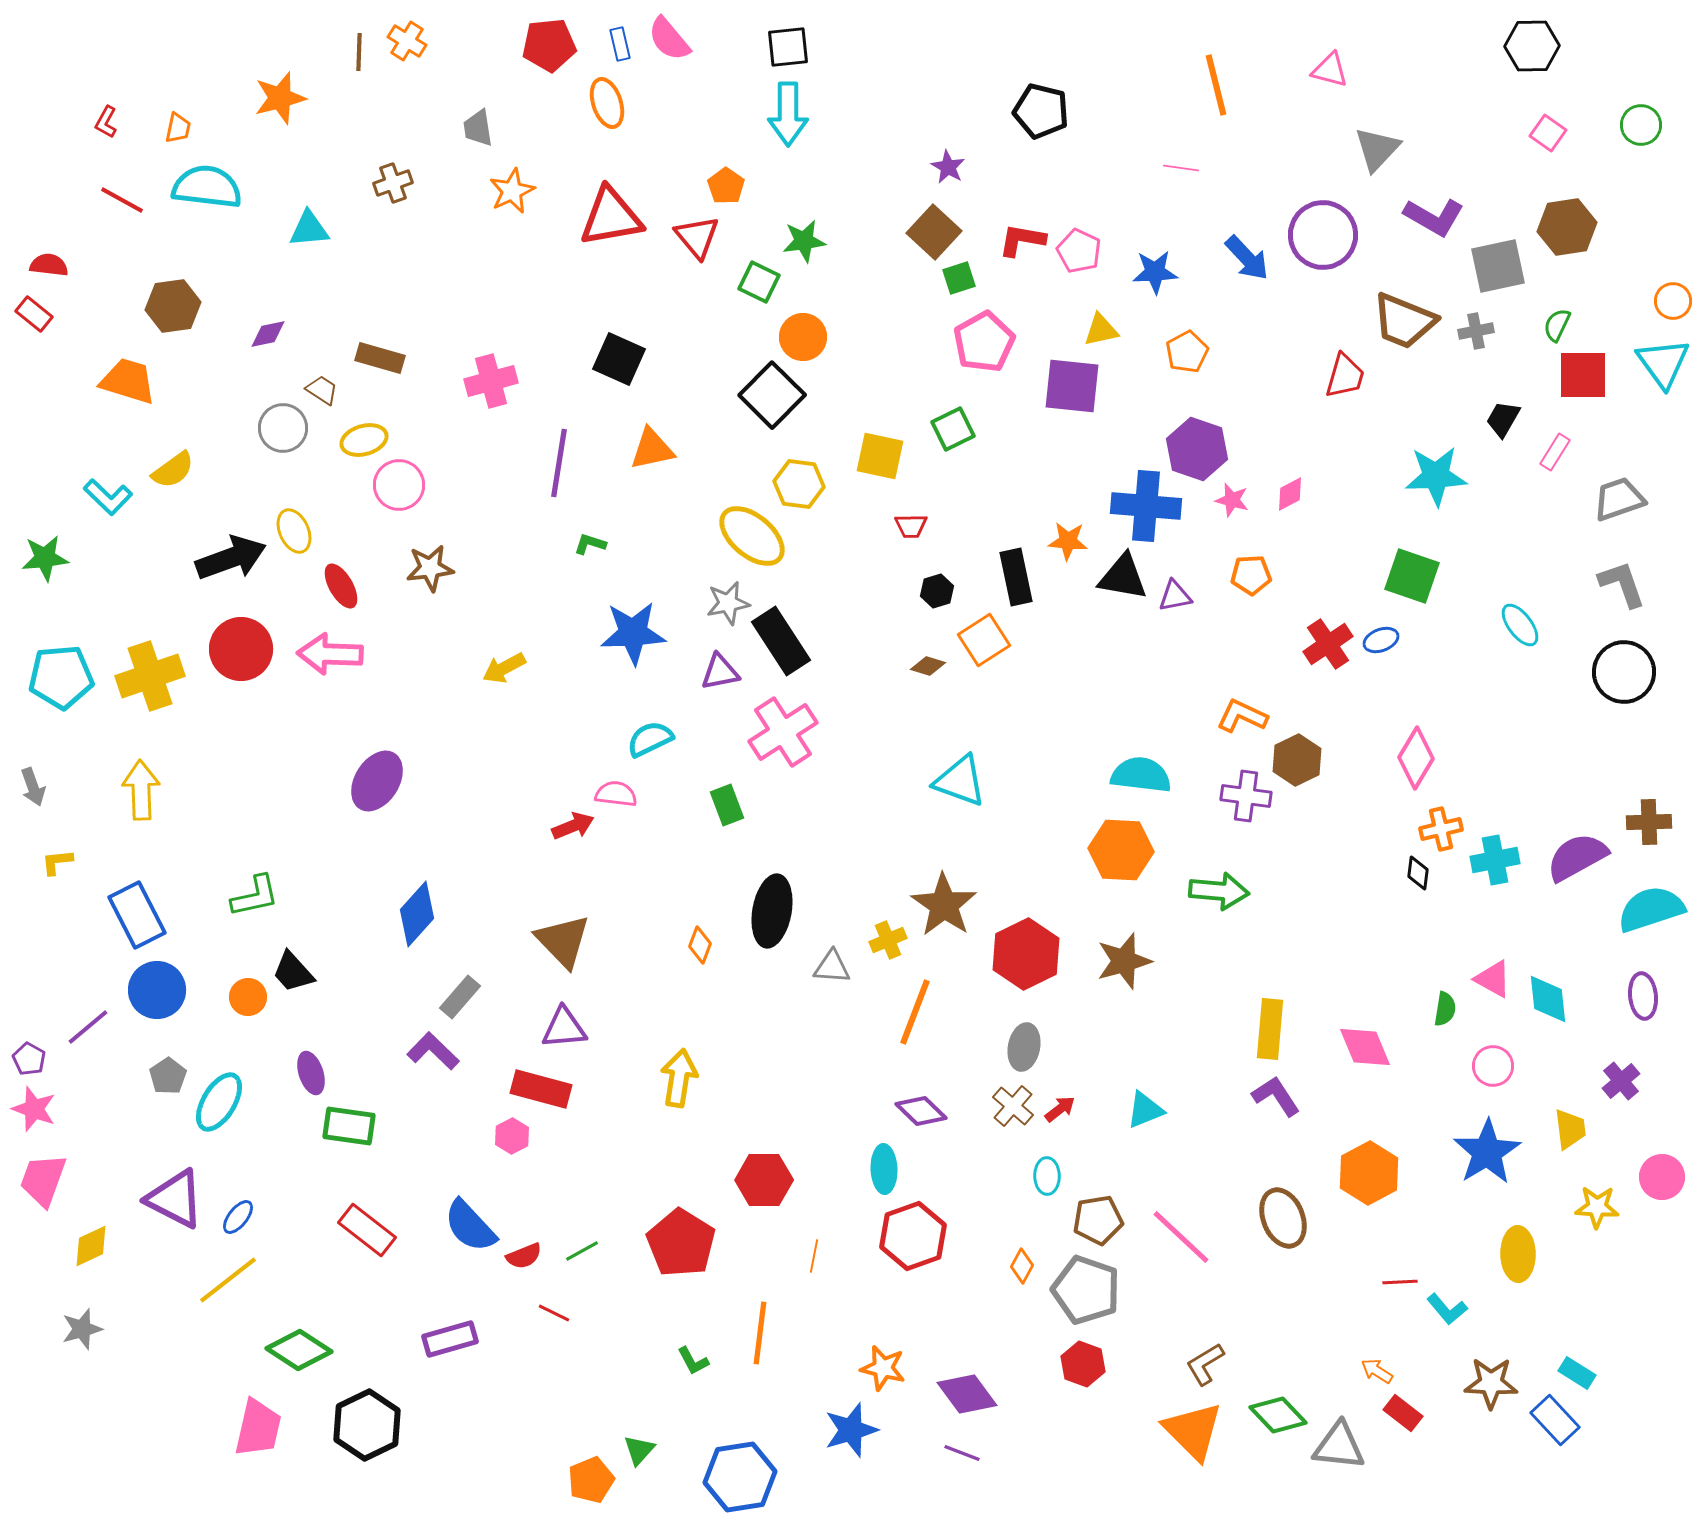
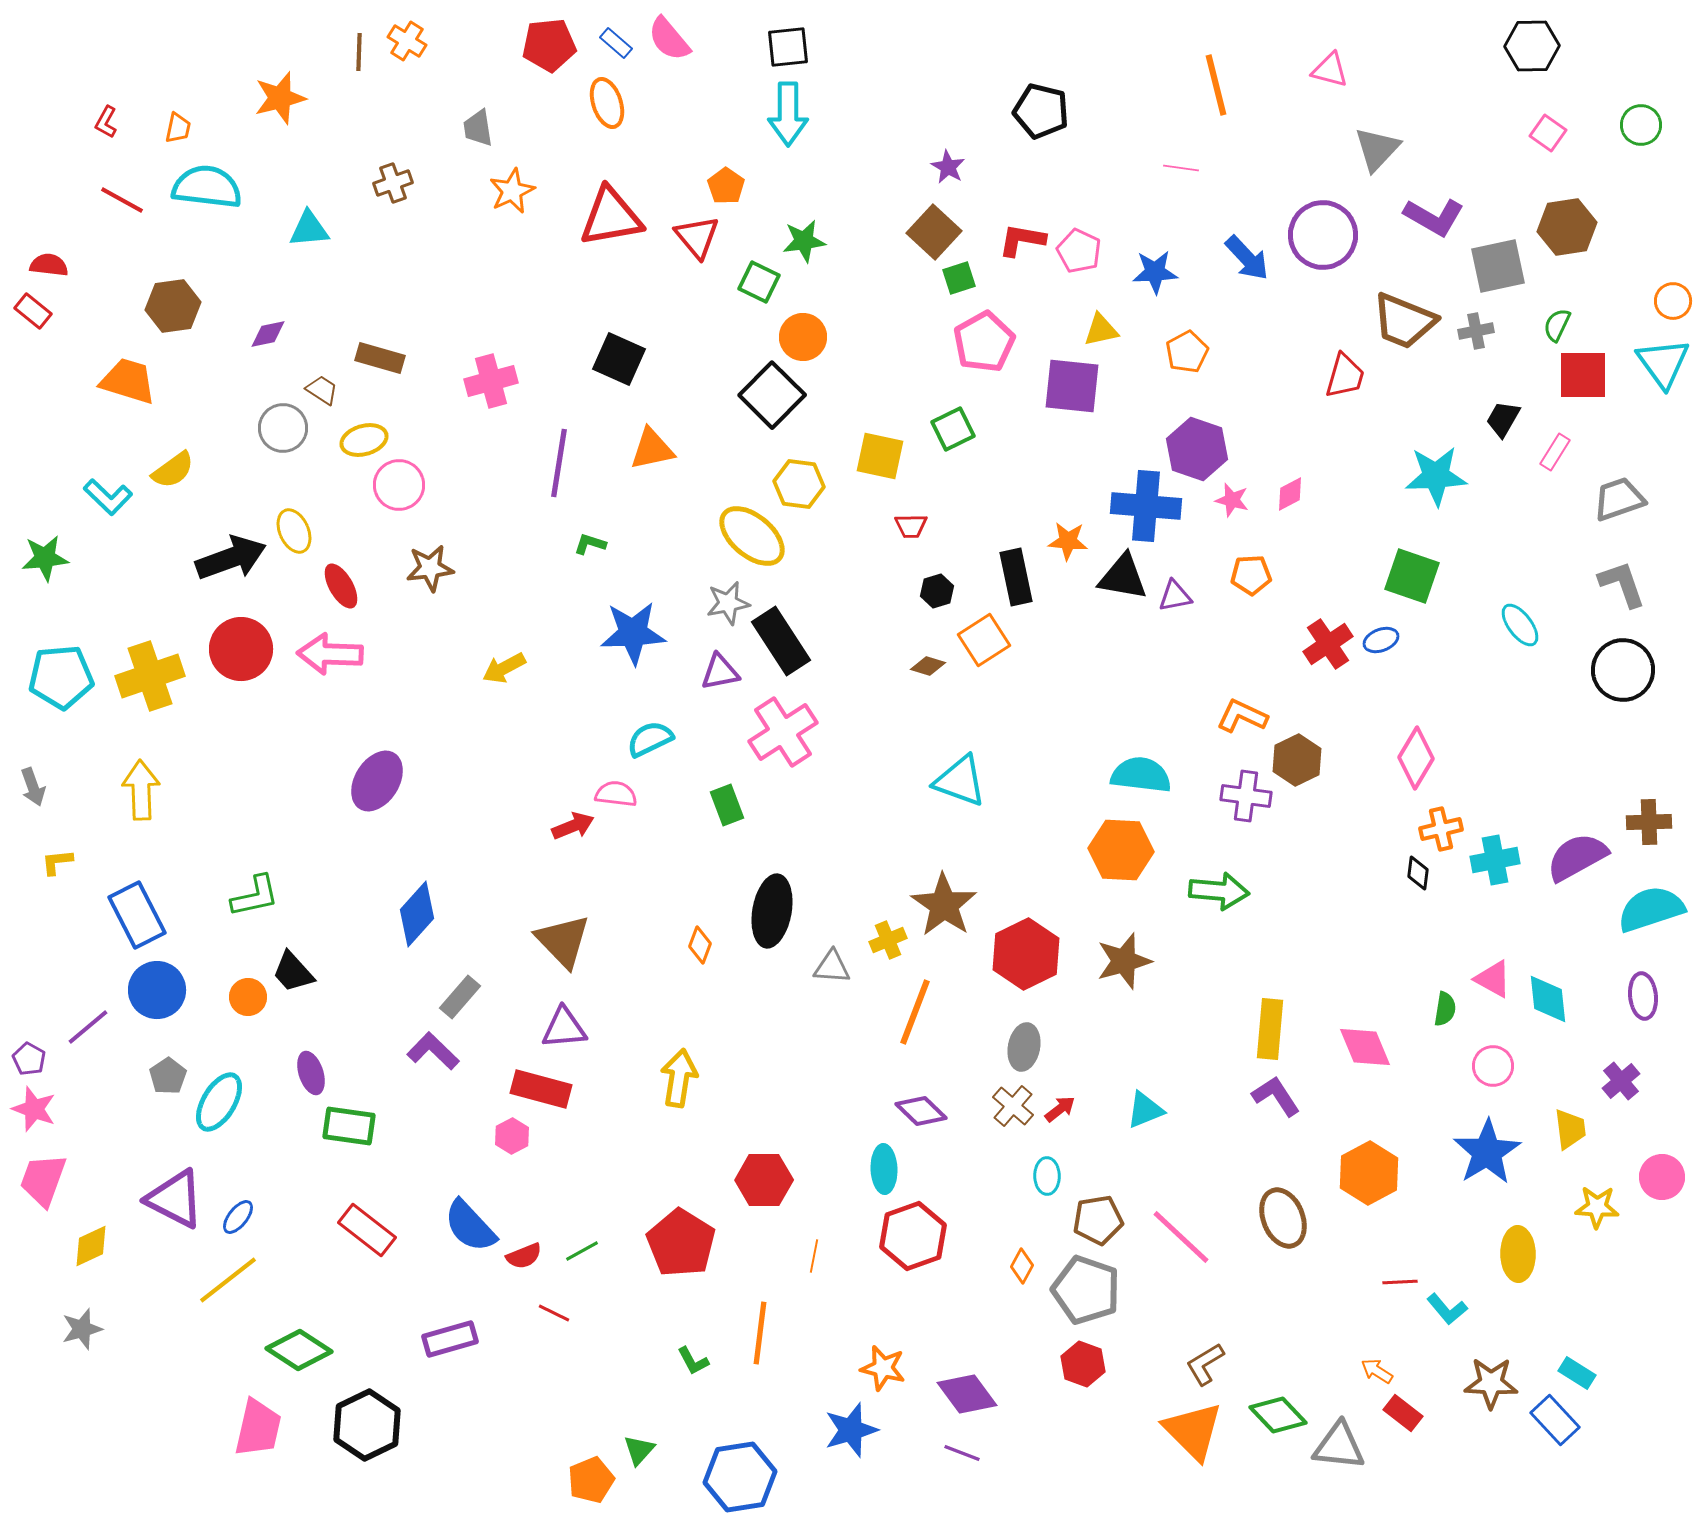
blue rectangle at (620, 44): moved 4 px left, 1 px up; rotated 36 degrees counterclockwise
red rectangle at (34, 314): moved 1 px left, 3 px up
black circle at (1624, 672): moved 1 px left, 2 px up
